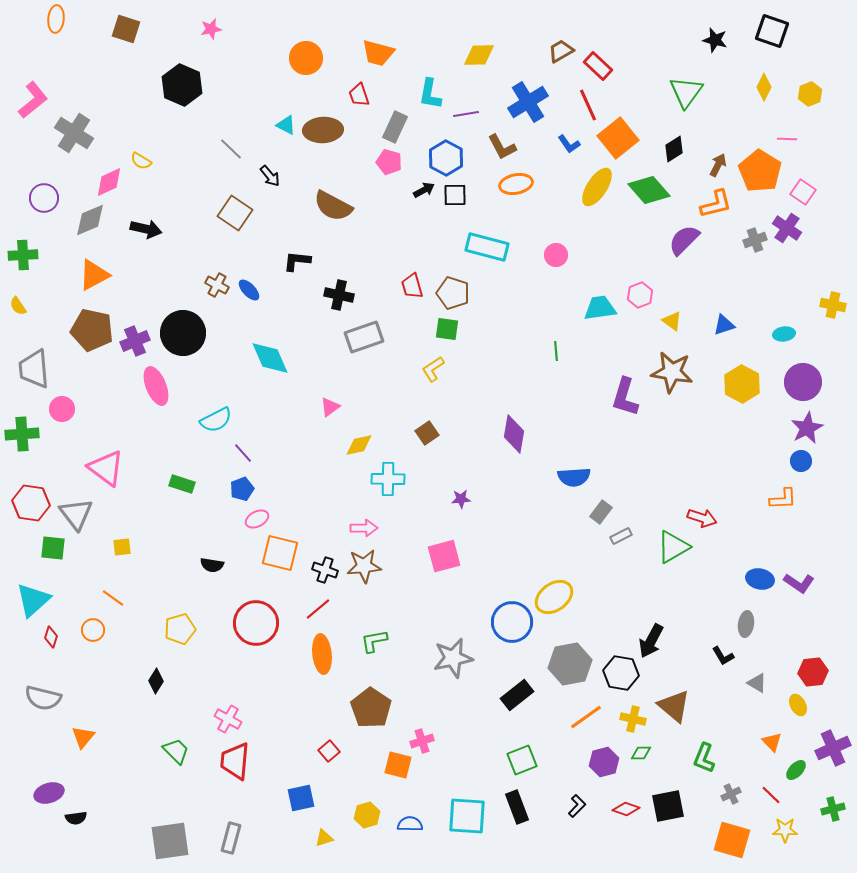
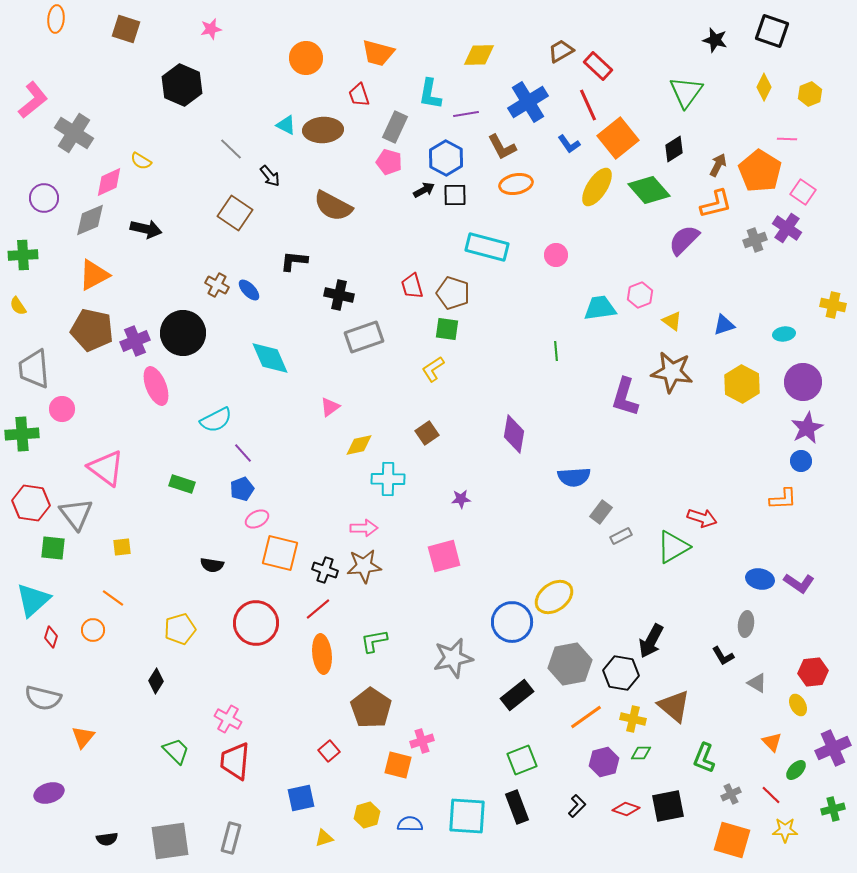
black L-shape at (297, 261): moved 3 px left
black semicircle at (76, 818): moved 31 px right, 21 px down
